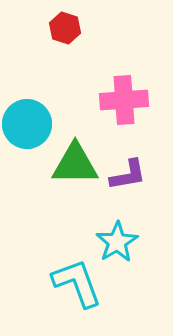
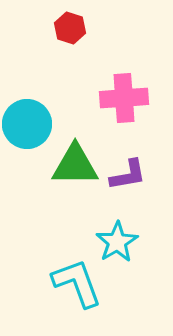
red hexagon: moved 5 px right
pink cross: moved 2 px up
green triangle: moved 1 px down
